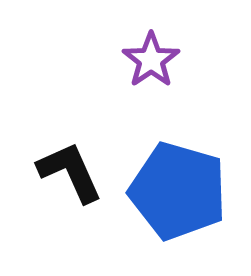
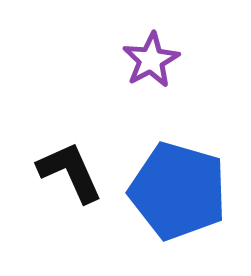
purple star: rotated 6 degrees clockwise
